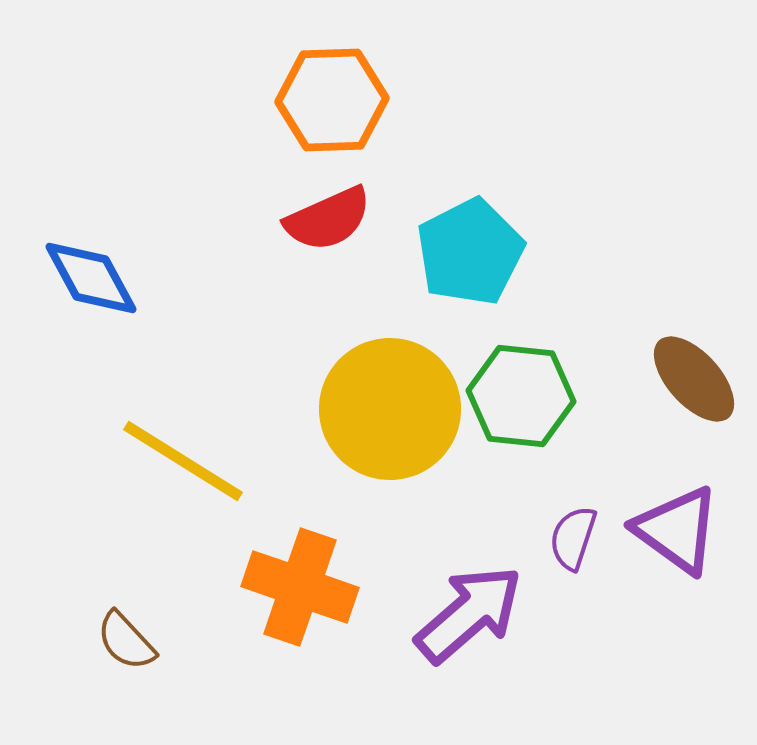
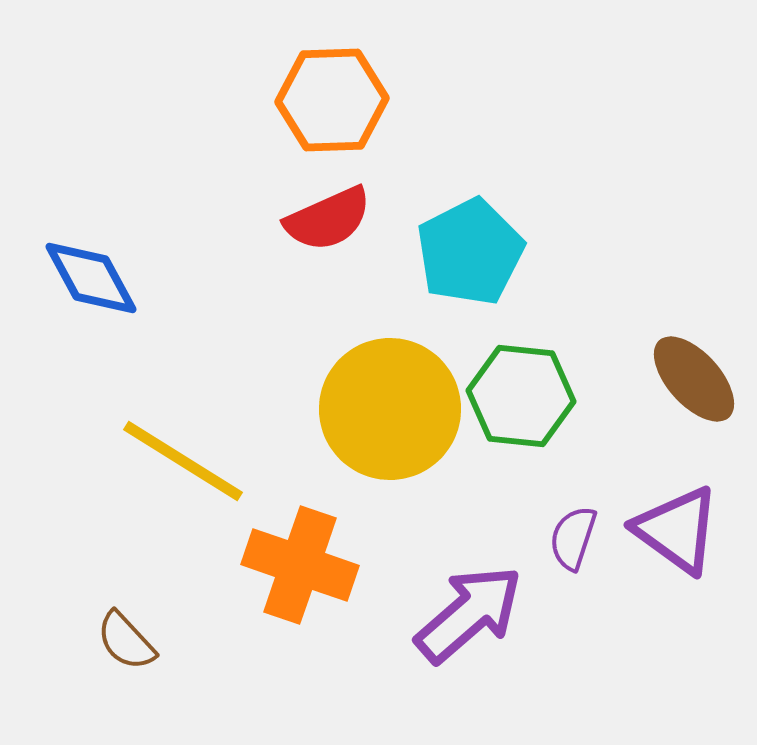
orange cross: moved 22 px up
